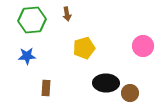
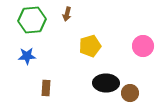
brown arrow: rotated 24 degrees clockwise
yellow pentagon: moved 6 px right, 2 px up
